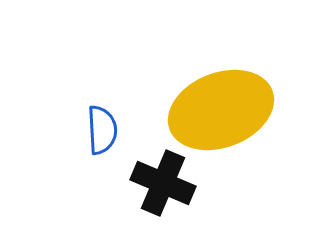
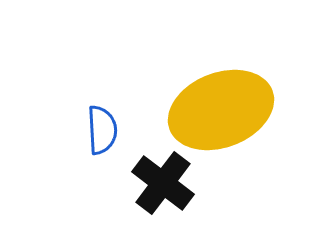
black cross: rotated 14 degrees clockwise
